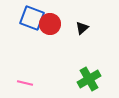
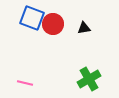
red circle: moved 3 px right
black triangle: moved 2 px right; rotated 32 degrees clockwise
